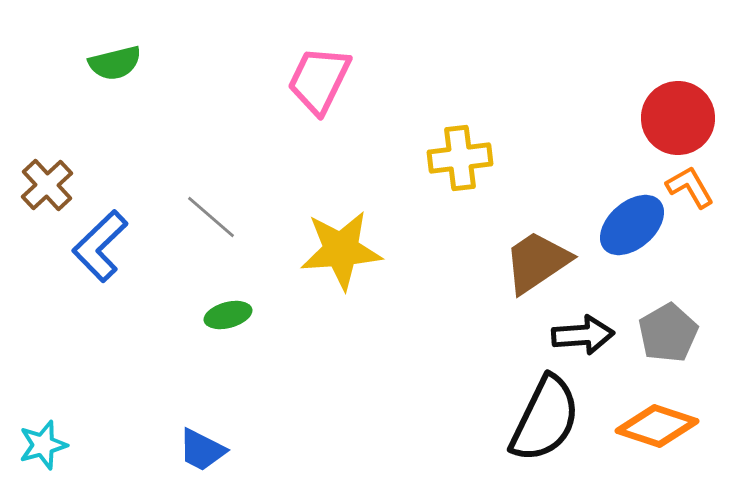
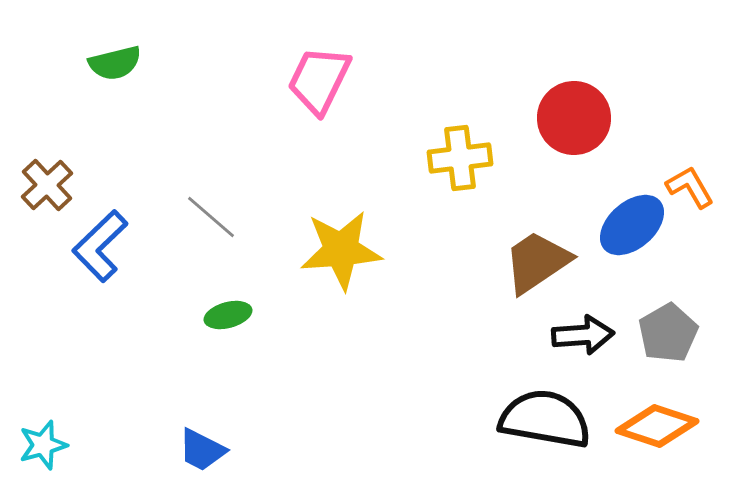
red circle: moved 104 px left
black semicircle: rotated 106 degrees counterclockwise
